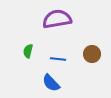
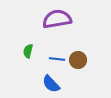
brown circle: moved 14 px left, 6 px down
blue line: moved 1 px left
blue semicircle: moved 1 px down
